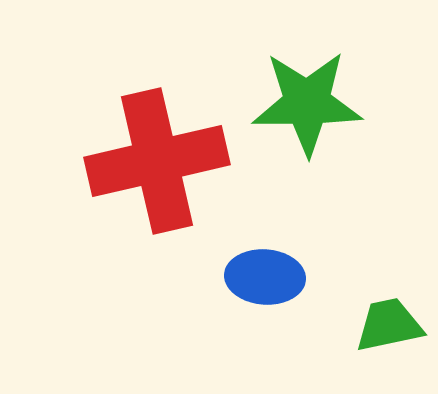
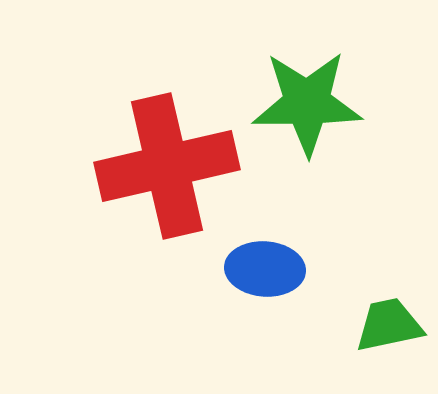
red cross: moved 10 px right, 5 px down
blue ellipse: moved 8 px up
